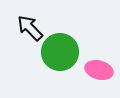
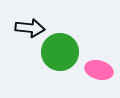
black arrow: rotated 140 degrees clockwise
